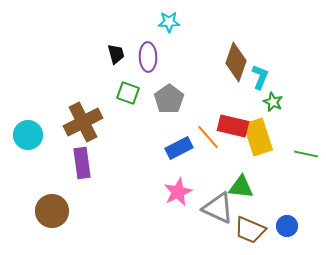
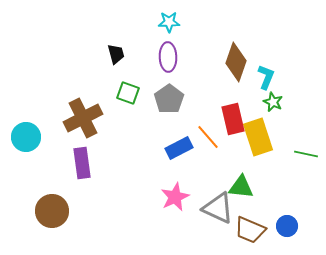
purple ellipse: moved 20 px right
cyan L-shape: moved 6 px right
brown cross: moved 4 px up
red rectangle: moved 7 px up; rotated 64 degrees clockwise
cyan circle: moved 2 px left, 2 px down
pink star: moved 3 px left, 5 px down
